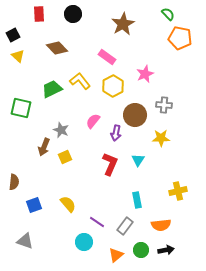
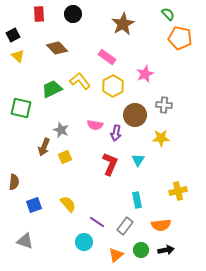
pink semicircle: moved 2 px right, 4 px down; rotated 119 degrees counterclockwise
